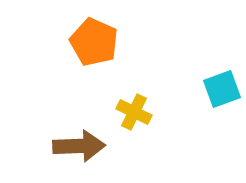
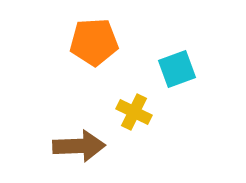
orange pentagon: rotated 27 degrees counterclockwise
cyan square: moved 45 px left, 20 px up
